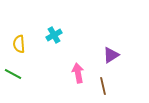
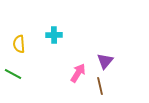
cyan cross: rotated 28 degrees clockwise
purple triangle: moved 6 px left, 6 px down; rotated 18 degrees counterclockwise
pink arrow: rotated 42 degrees clockwise
brown line: moved 3 px left
